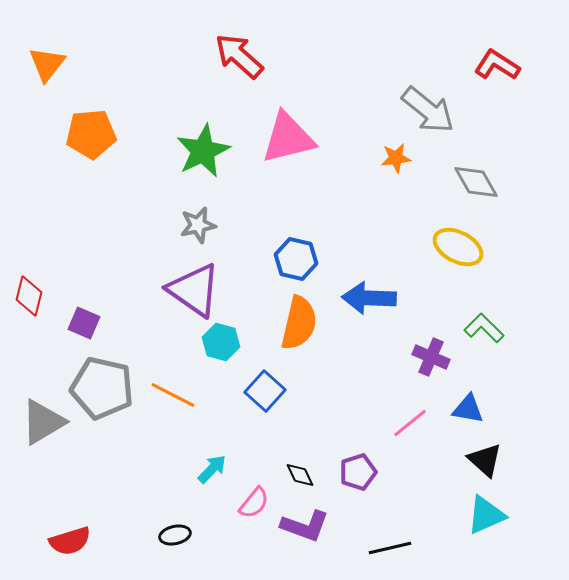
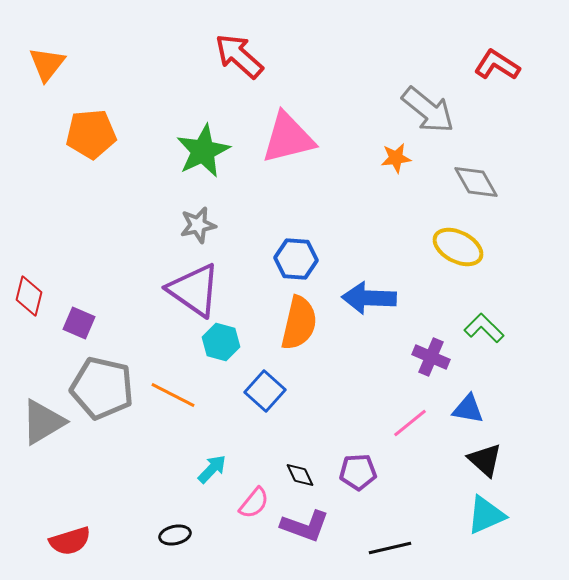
blue hexagon: rotated 9 degrees counterclockwise
purple square: moved 5 px left
purple pentagon: rotated 15 degrees clockwise
